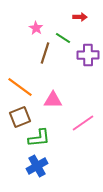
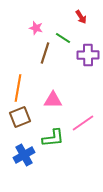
red arrow: moved 1 px right; rotated 56 degrees clockwise
pink star: rotated 16 degrees counterclockwise
orange line: moved 2 px left, 1 px down; rotated 64 degrees clockwise
green L-shape: moved 14 px right
blue cross: moved 13 px left, 11 px up
